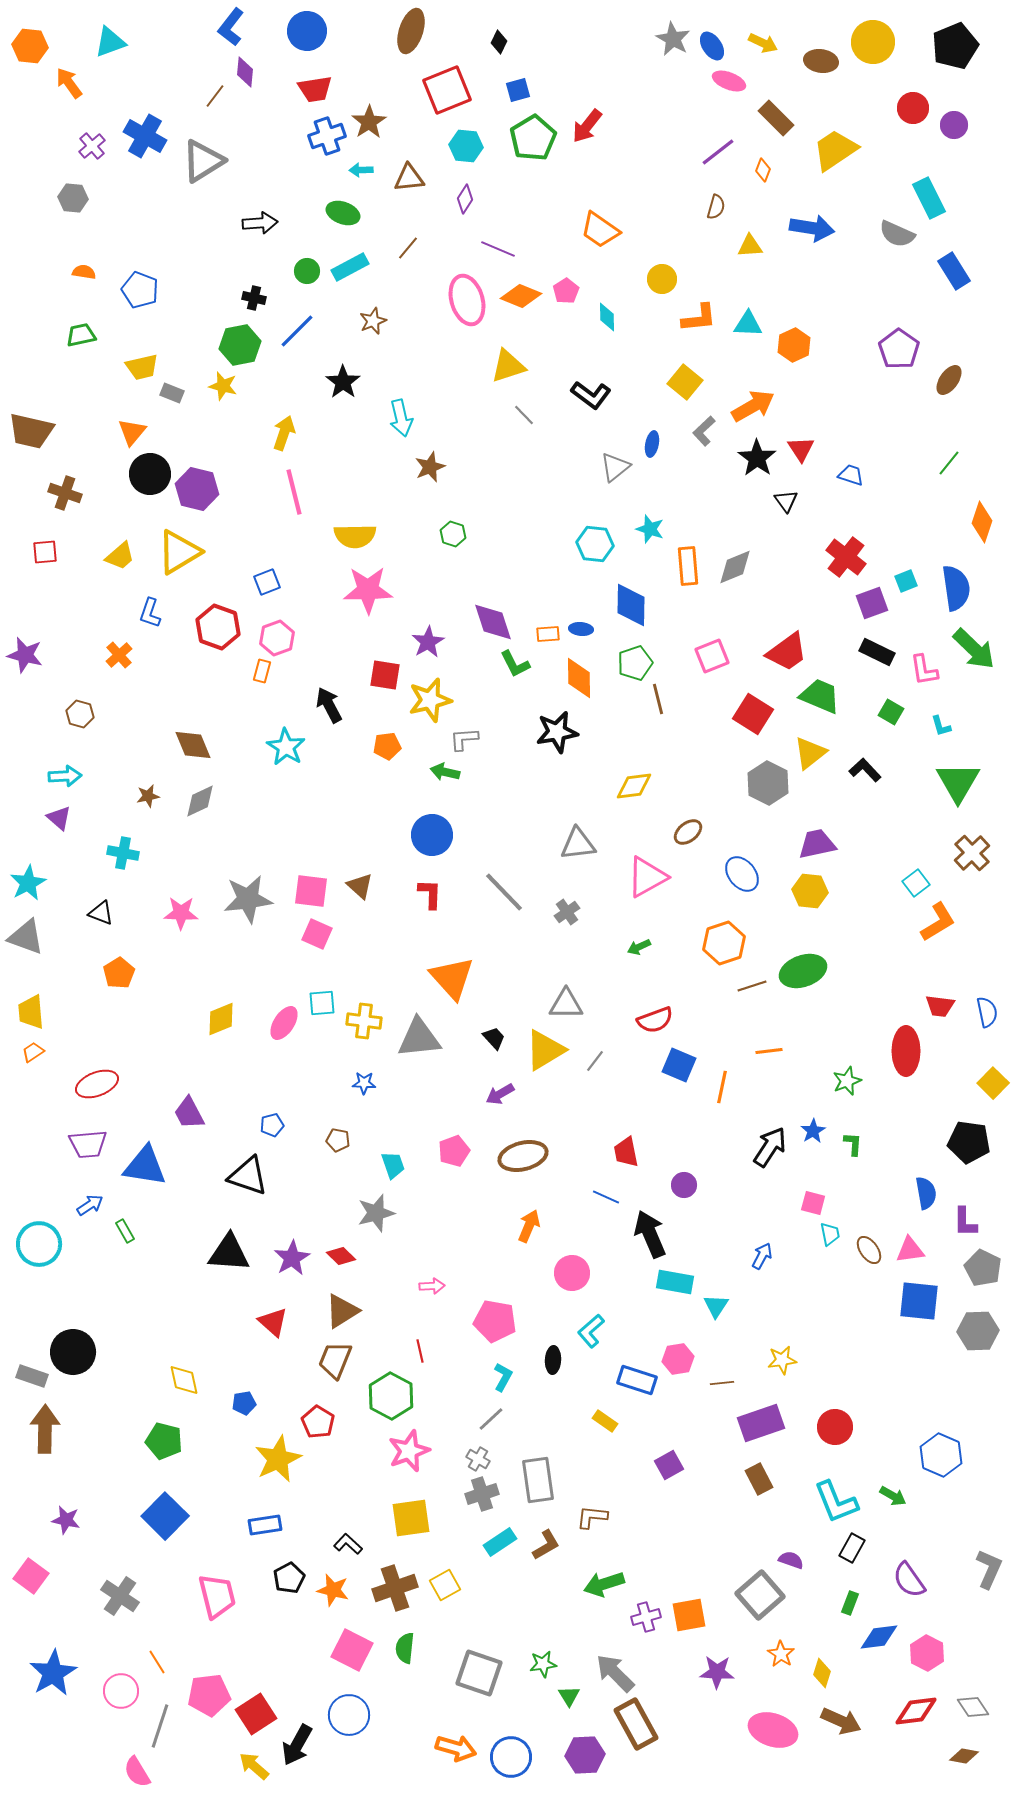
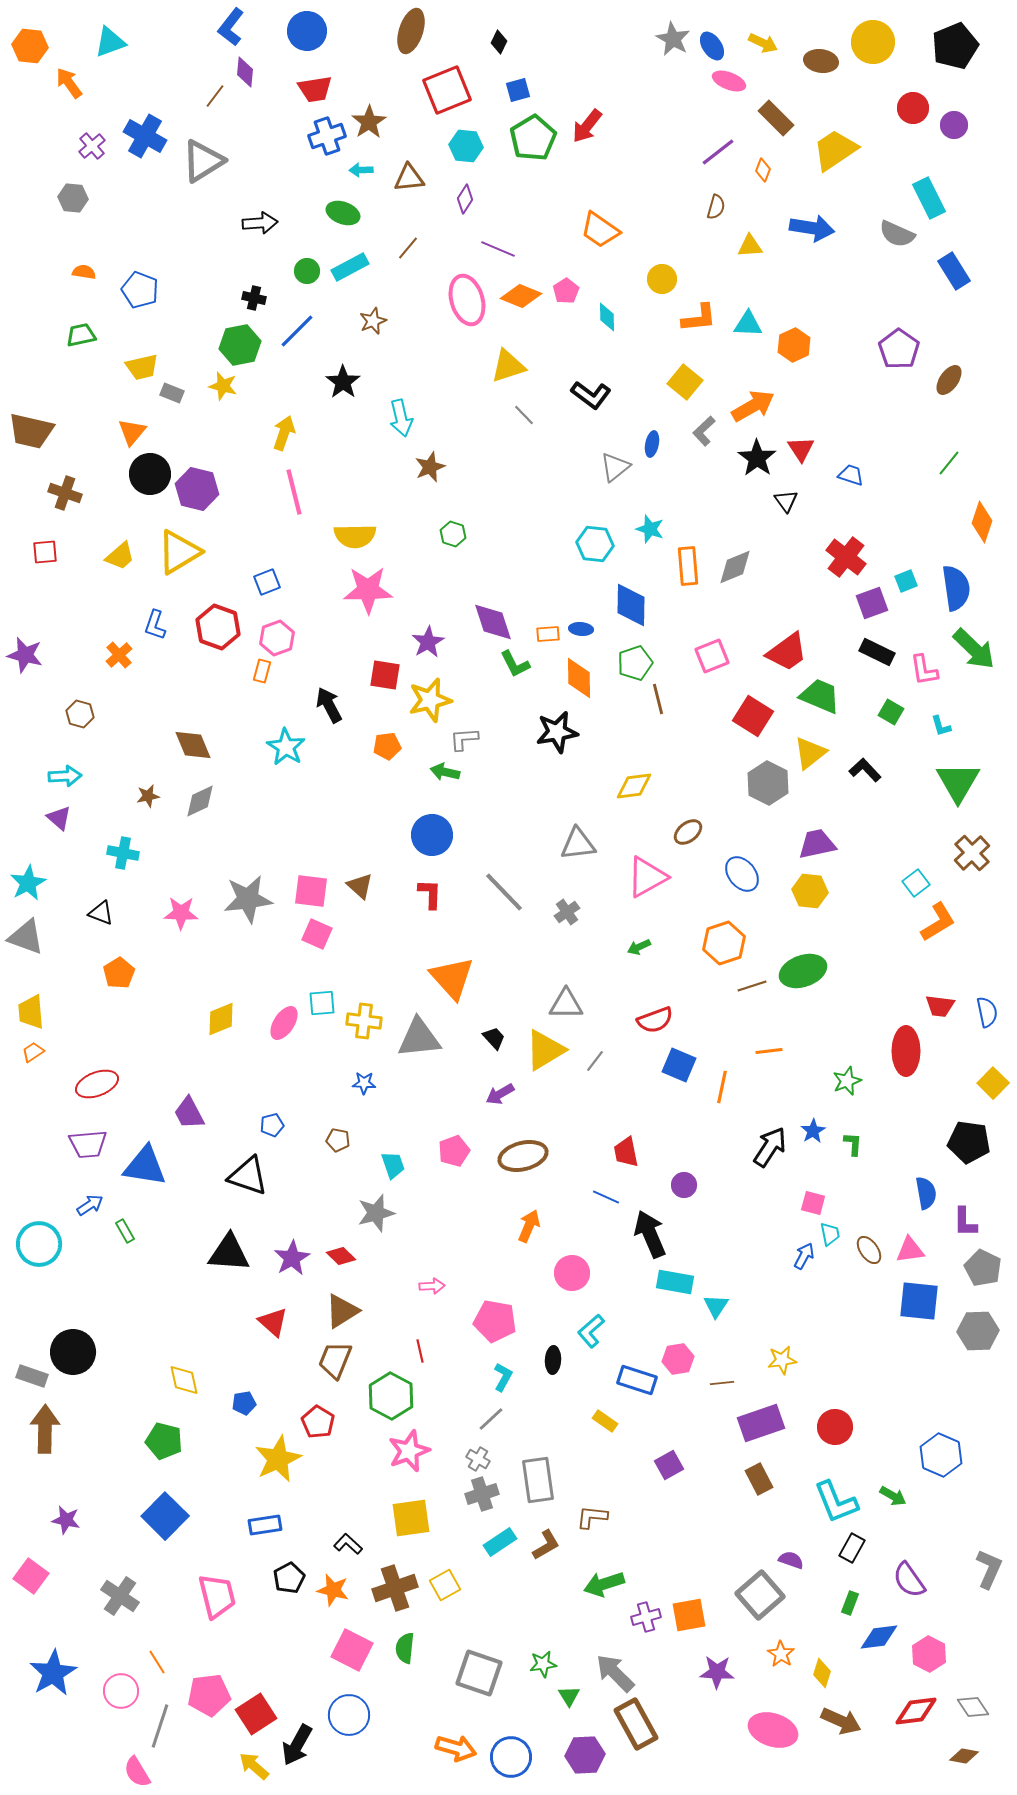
blue L-shape at (150, 613): moved 5 px right, 12 px down
red square at (753, 714): moved 2 px down
blue arrow at (762, 1256): moved 42 px right
pink hexagon at (927, 1653): moved 2 px right, 1 px down
